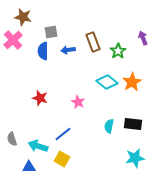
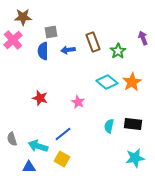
brown star: rotated 12 degrees counterclockwise
